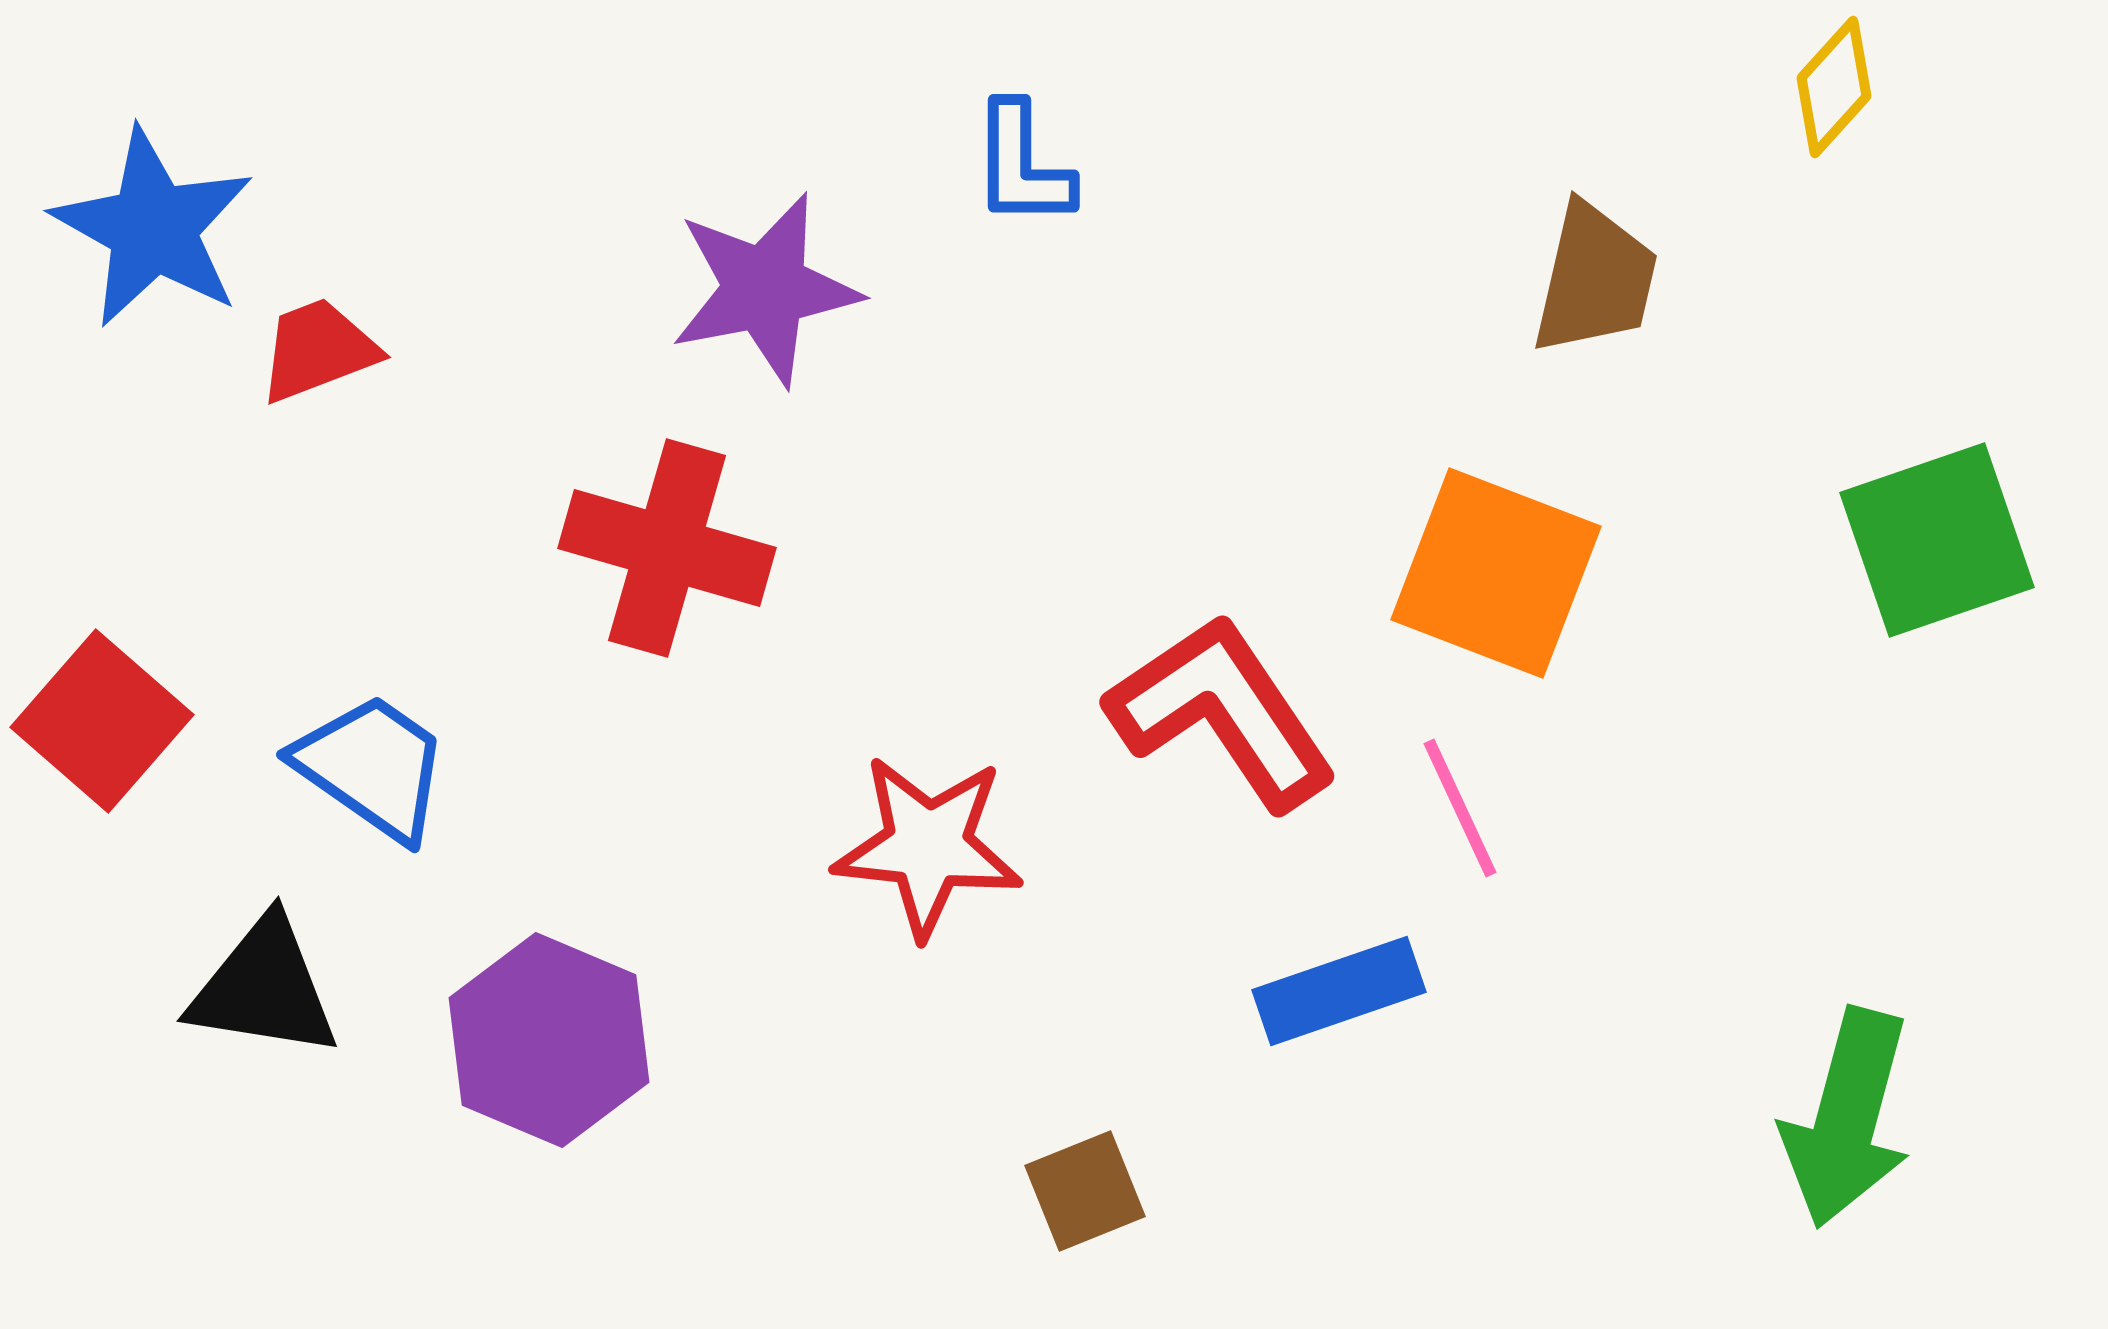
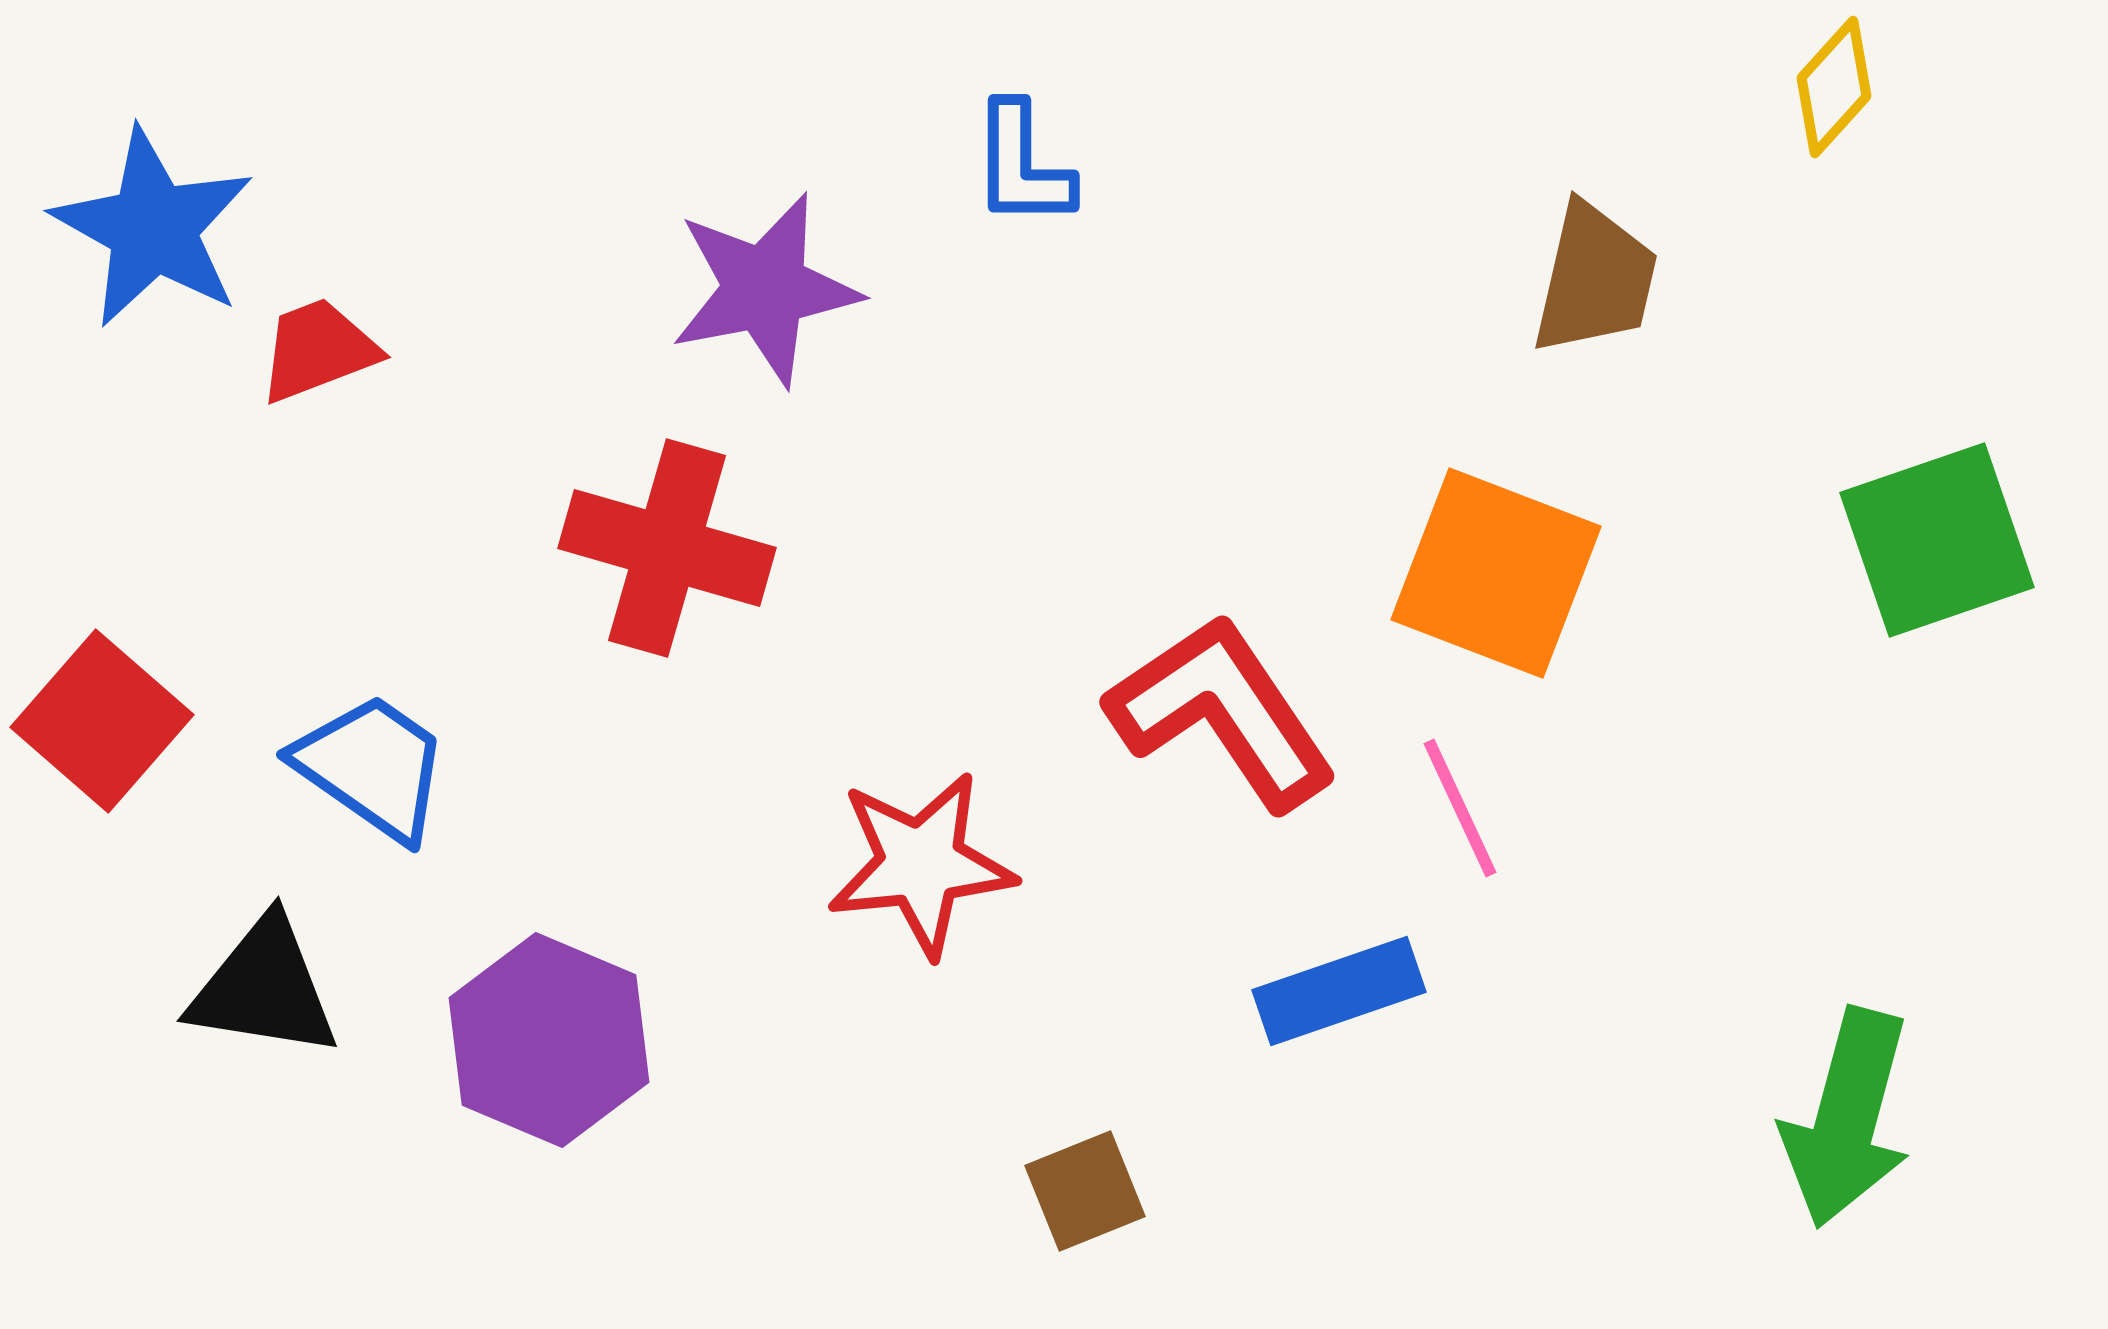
red star: moved 7 px left, 18 px down; rotated 12 degrees counterclockwise
